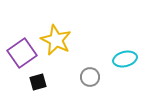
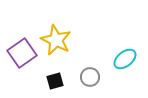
cyan ellipse: rotated 25 degrees counterclockwise
black square: moved 17 px right, 1 px up
